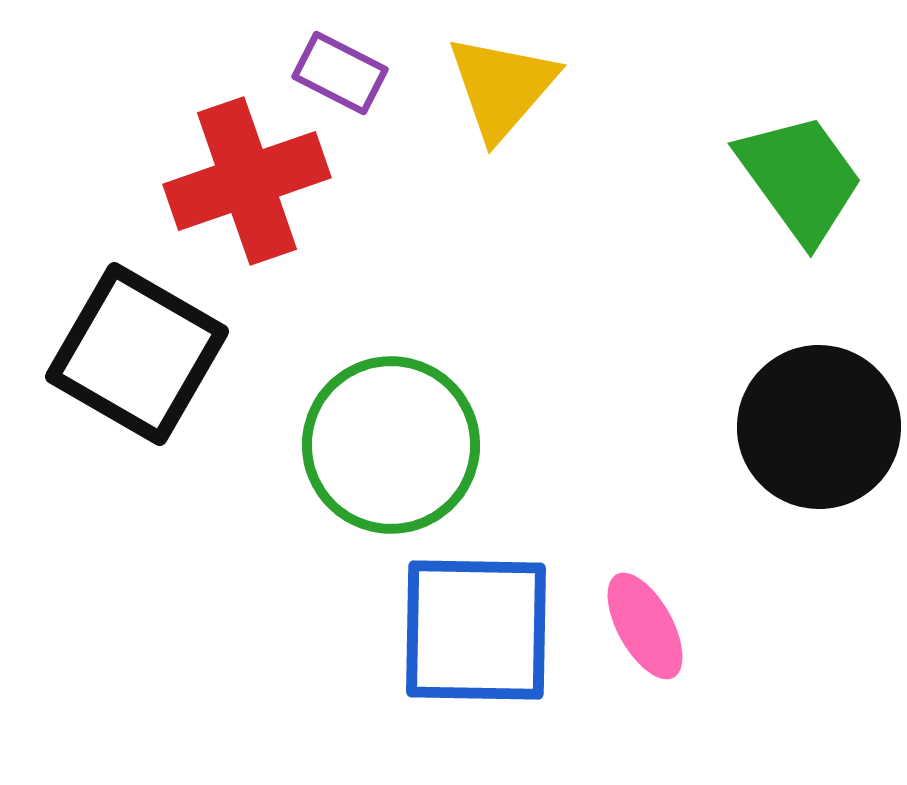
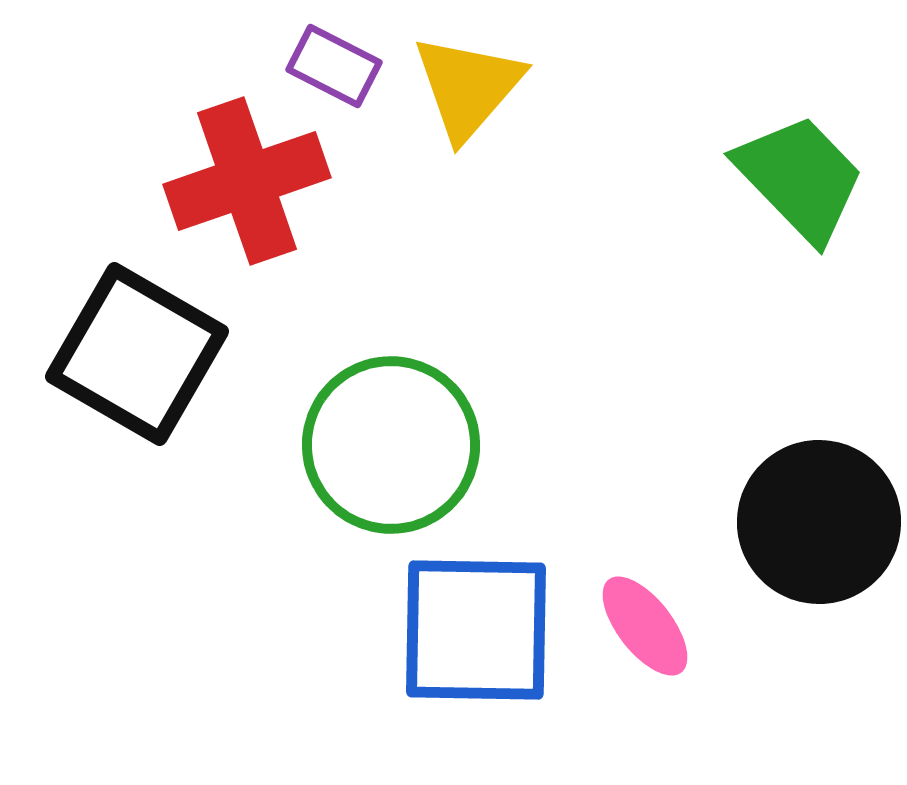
purple rectangle: moved 6 px left, 7 px up
yellow triangle: moved 34 px left
green trapezoid: rotated 8 degrees counterclockwise
black circle: moved 95 px down
pink ellipse: rotated 9 degrees counterclockwise
